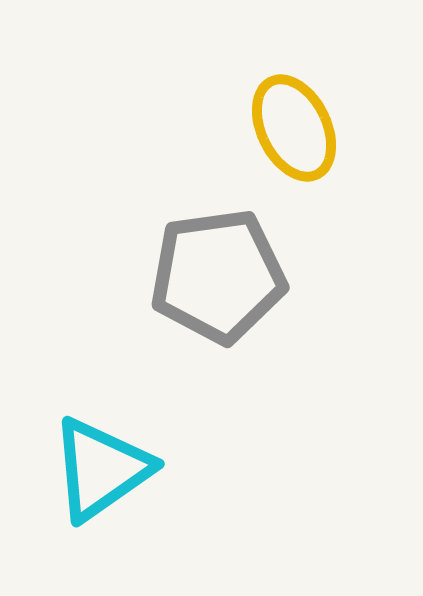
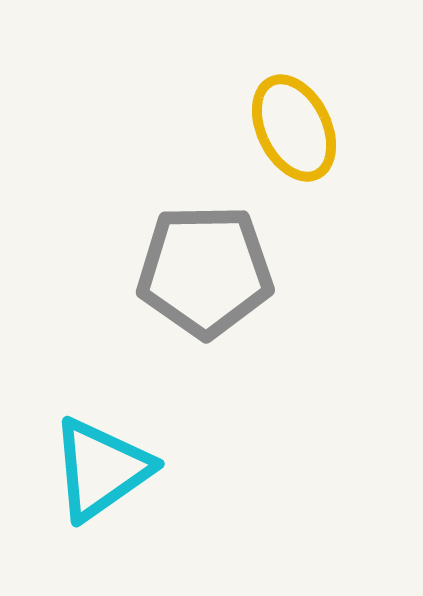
gray pentagon: moved 13 px left, 5 px up; rotated 7 degrees clockwise
